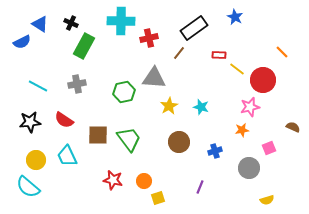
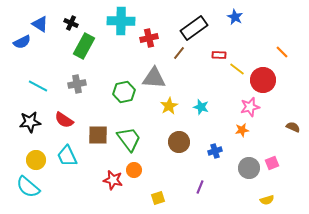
pink square: moved 3 px right, 15 px down
orange circle: moved 10 px left, 11 px up
